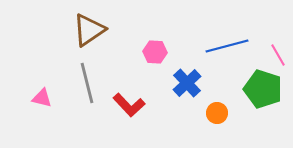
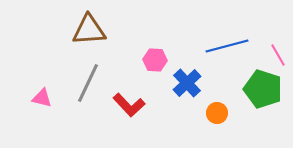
brown triangle: rotated 30 degrees clockwise
pink hexagon: moved 8 px down
gray line: moved 1 px right; rotated 39 degrees clockwise
